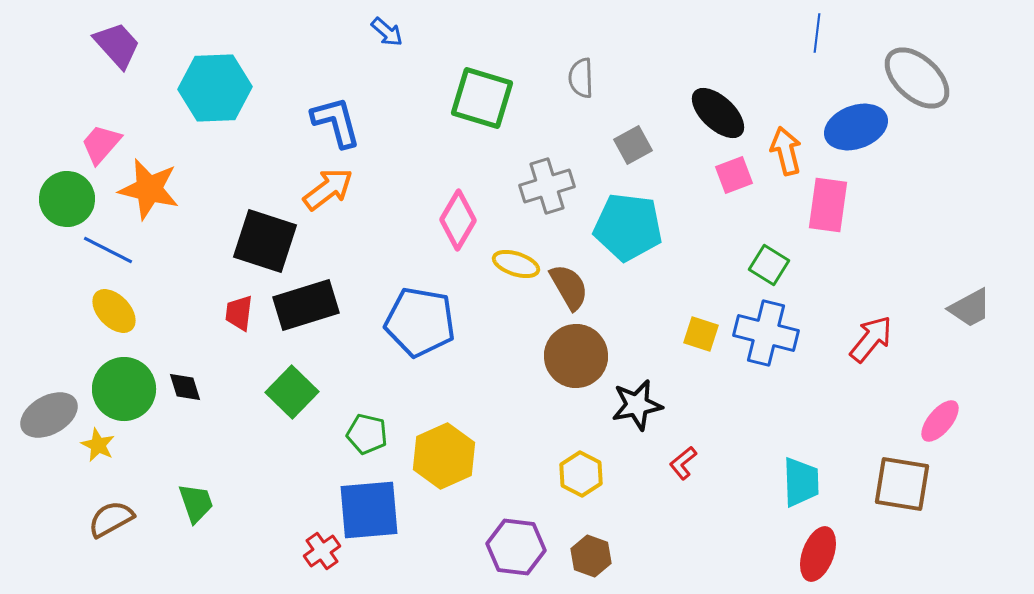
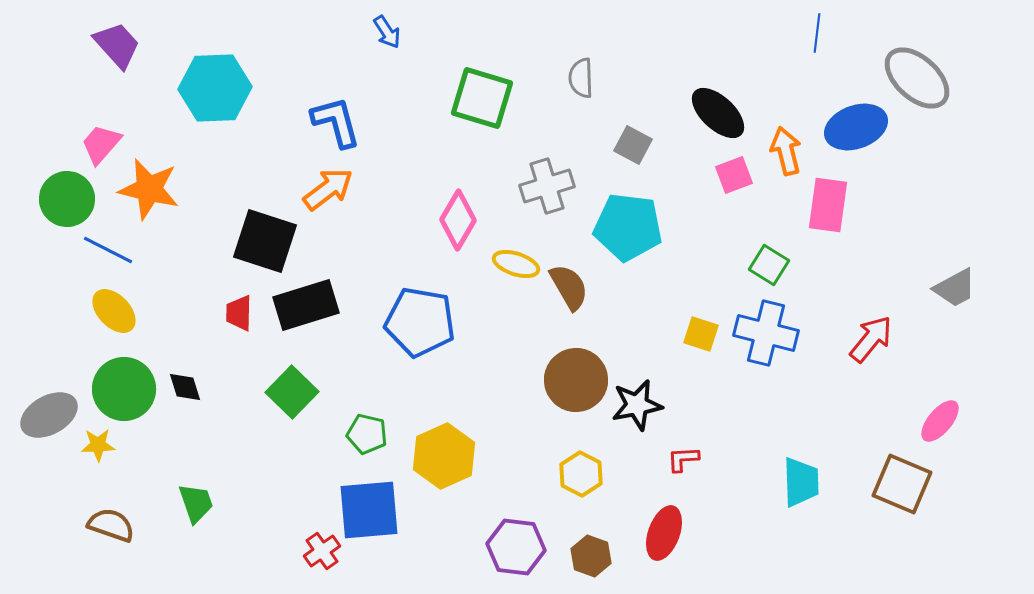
blue arrow at (387, 32): rotated 16 degrees clockwise
gray square at (633, 145): rotated 33 degrees counterclockwise
gray trapezoid at (970, 308): moved 15 px left, 20 px up
red trapezoid at (239, 313): rotated 6 degrees counterclockwise
brown circle at (576, 356): moved 24 px down
yellow star at (98, 445): rotated 28 degrees counterclockwise
red L-shape at (683, 463): moved 4 px up; rotated 36 degrees clockwise
brown square at (902, 484): rotated 14 degrees clockwise
brown semicircle at (111, 519): moved 6 px down; rotated 48 degrees clockwise
red ellipse at (818, 554): moved 154 px left, 21 px up
